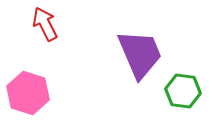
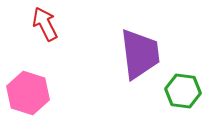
purple trapezoid: rotated 16 degrees clockwise
